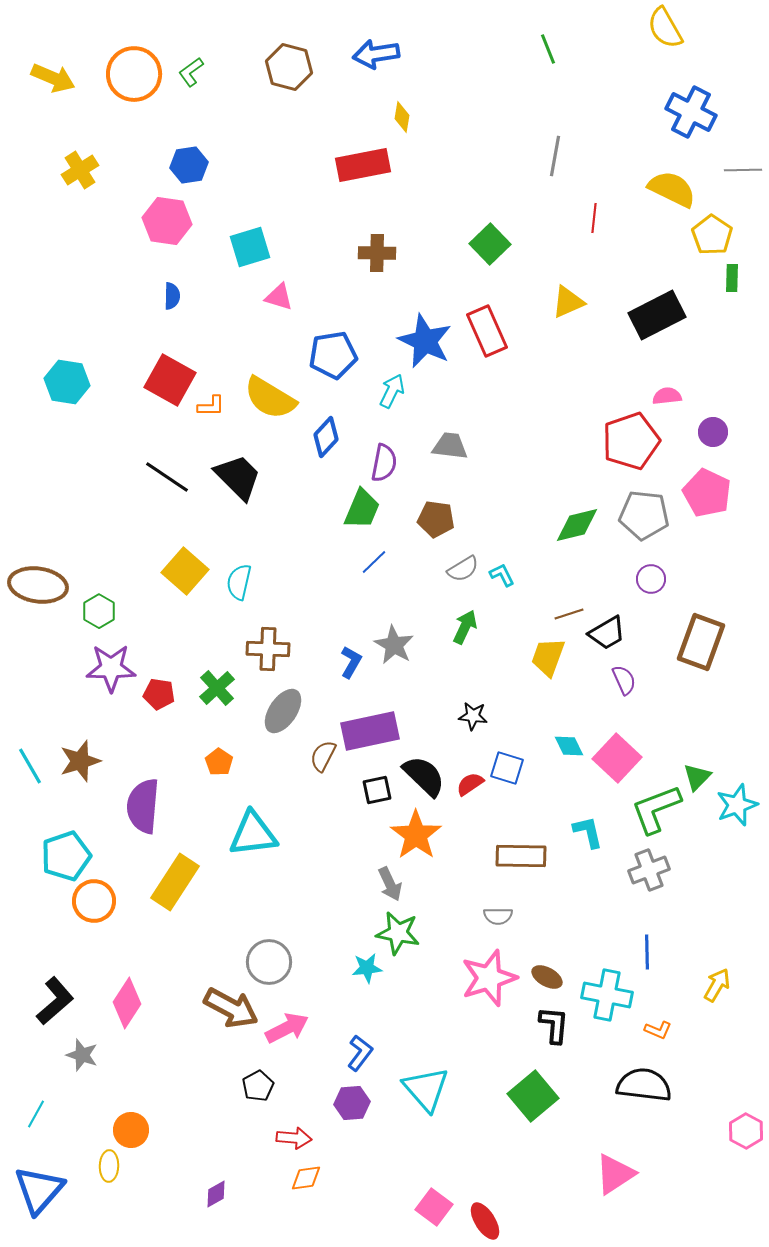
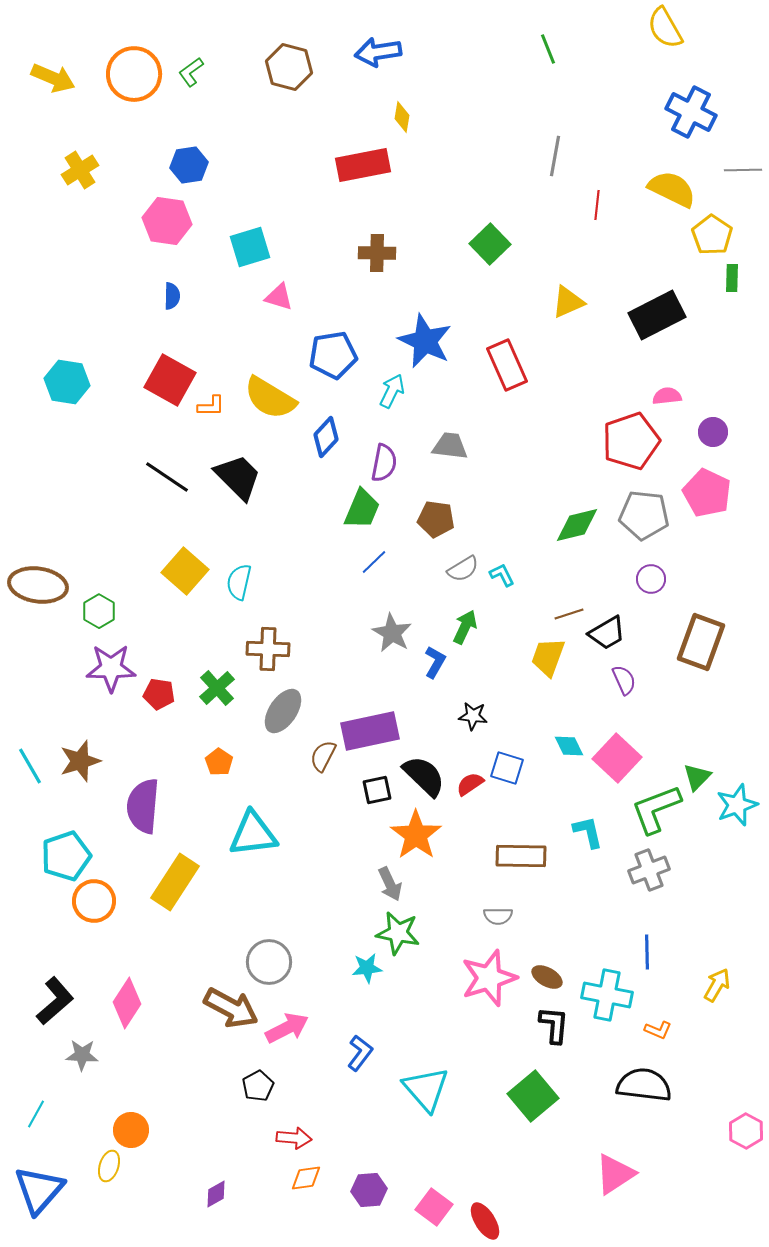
blue arrow at (376, 54): moved 2 px right, 2 px up
red line at (594, 218): moved 3 px right, 13 px up
red rectangle at (487, 331): moved 20 px right, 34 px down
gray star at (394, 645): moved 2 px left, 12 px up
blue L-shape at (351, 662): moved 84 px right
gray star at (82, 1055): rotated 16 degrees counterclockwise
purple hexagon at (352, 1103): moved 17 px right, 87 px down
yellow ellipse at (109, 1166): rotated 16 degrees clockwise
